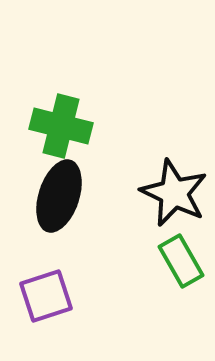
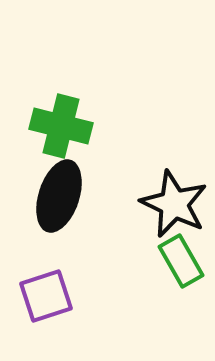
black star: moved 11 px down
